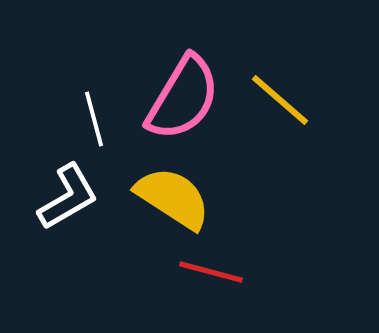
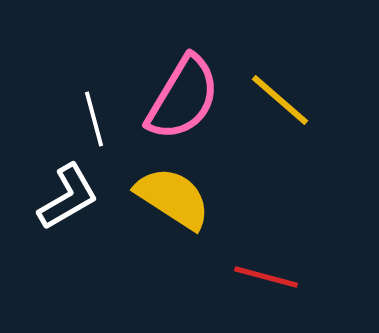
red line: moved 55 px right, 5 px down
